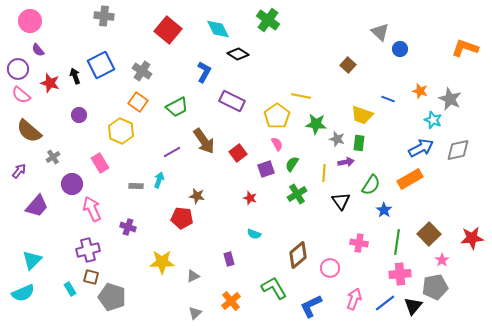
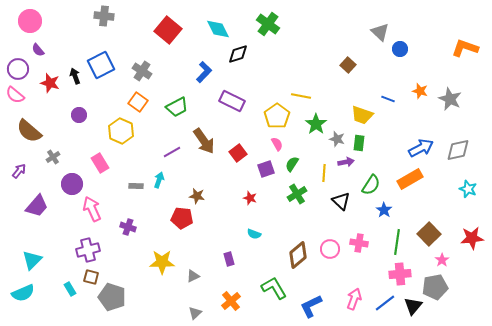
green cross at (268, 20): moved 4 px down
black diamond at (238, 54): rotated 50 degrees counterclockwise
blue L-shape at (204, 72): rotated 15 degrees clockwise
pink semicircle at (21, 95): moved 6 px left
cyan star at (433, 120): moved 35 px right, 69 px down
green star at (316, 124): rotated 30 degrees clockwise
black triangle at (341, 201): rotated 12 degrees counterclockwise
pink circle at (330, 268): moved 19 px up
